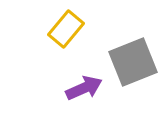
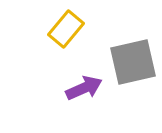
gray square: rotated 9 degrees clockwise
